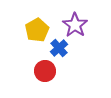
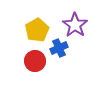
blue cross: rotated 18 degrees clockwise
red circle: moved 10 px left, 10 px up
